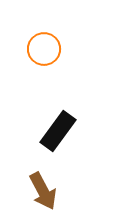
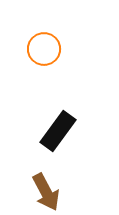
brown arrow: moved 3 px right, 1 px down
